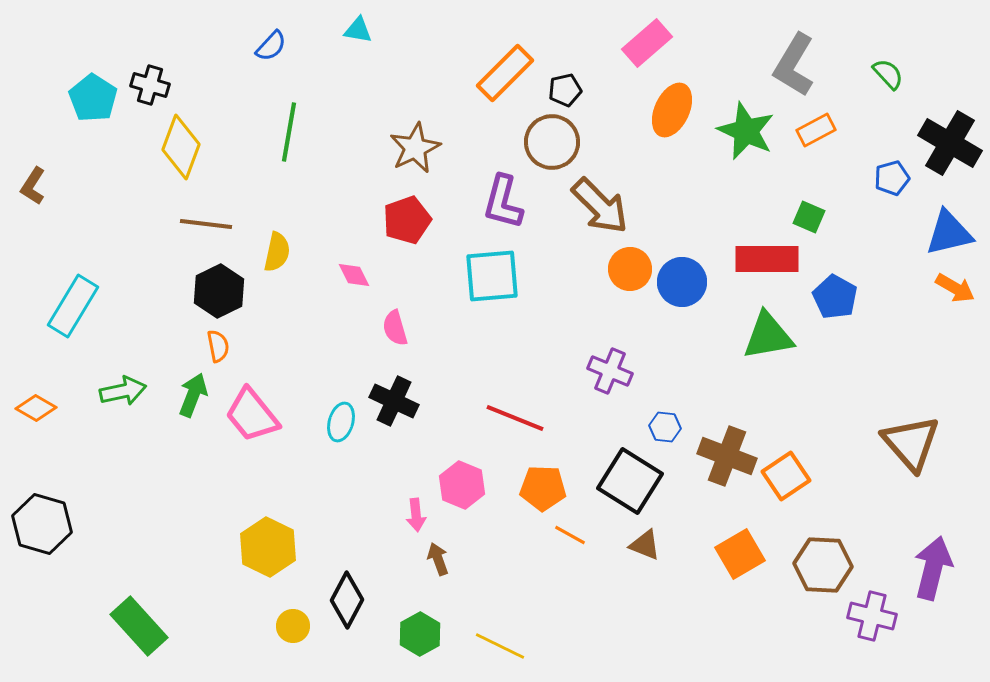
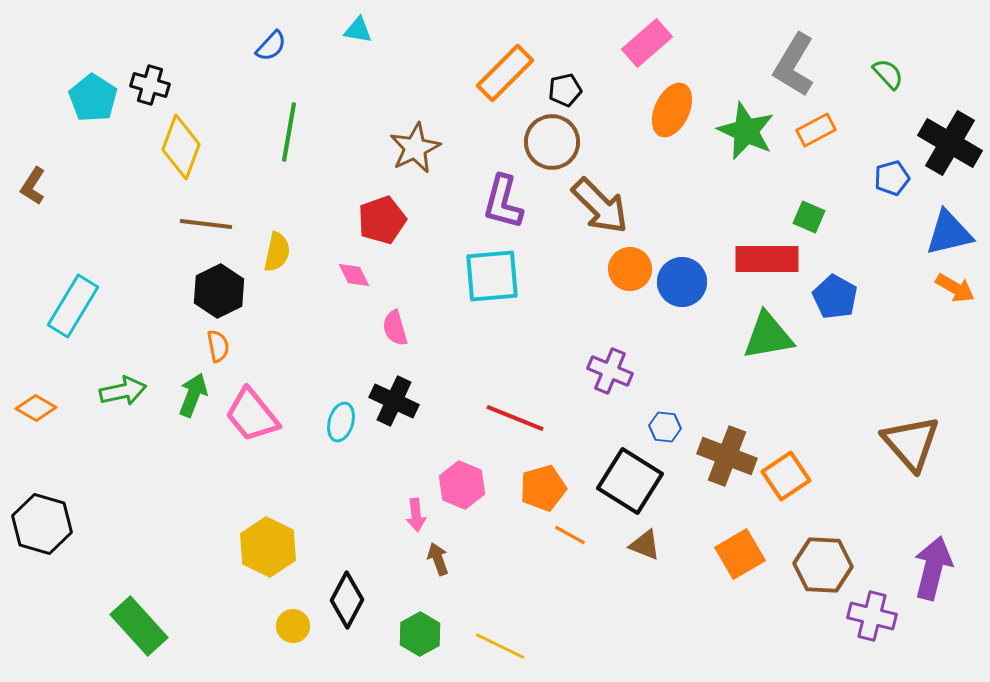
red pentagon at (407, 220): moved 25 px left
orange pentagon at (543, 488): rotated 18 degrees counterclockwise
